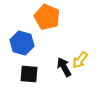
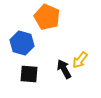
black arrow: moved 2 px down
